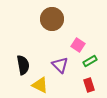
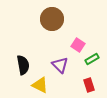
green rectangle: moved 2 px right, 2 px up
